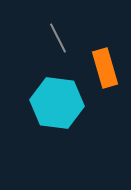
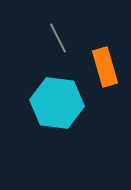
orange rectangle: moved 1 px up
